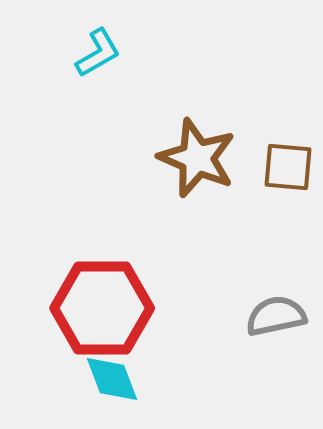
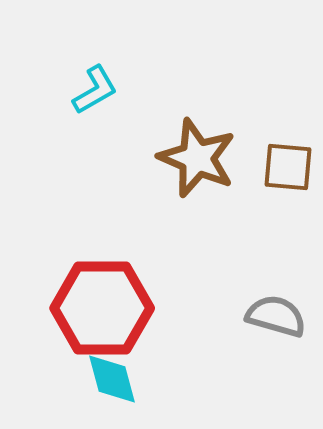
cyan L-shape: moved 3 px left, 37 px down
gray semicircle: rotated 28 degrees clockwise
cyan diamond: rotated 6 degrees clockwise
